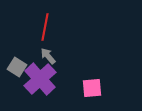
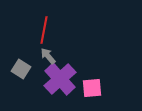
red line: moved 1 px left, 3 px down
gray square: moved 4 px right, 2 px down
purple cross: moved 20 px right
